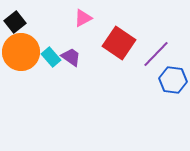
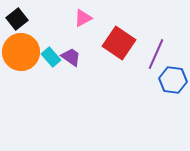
black square: moved 2 px right, 3 px up
purple line: rotated 20 degrees counterclockwise
